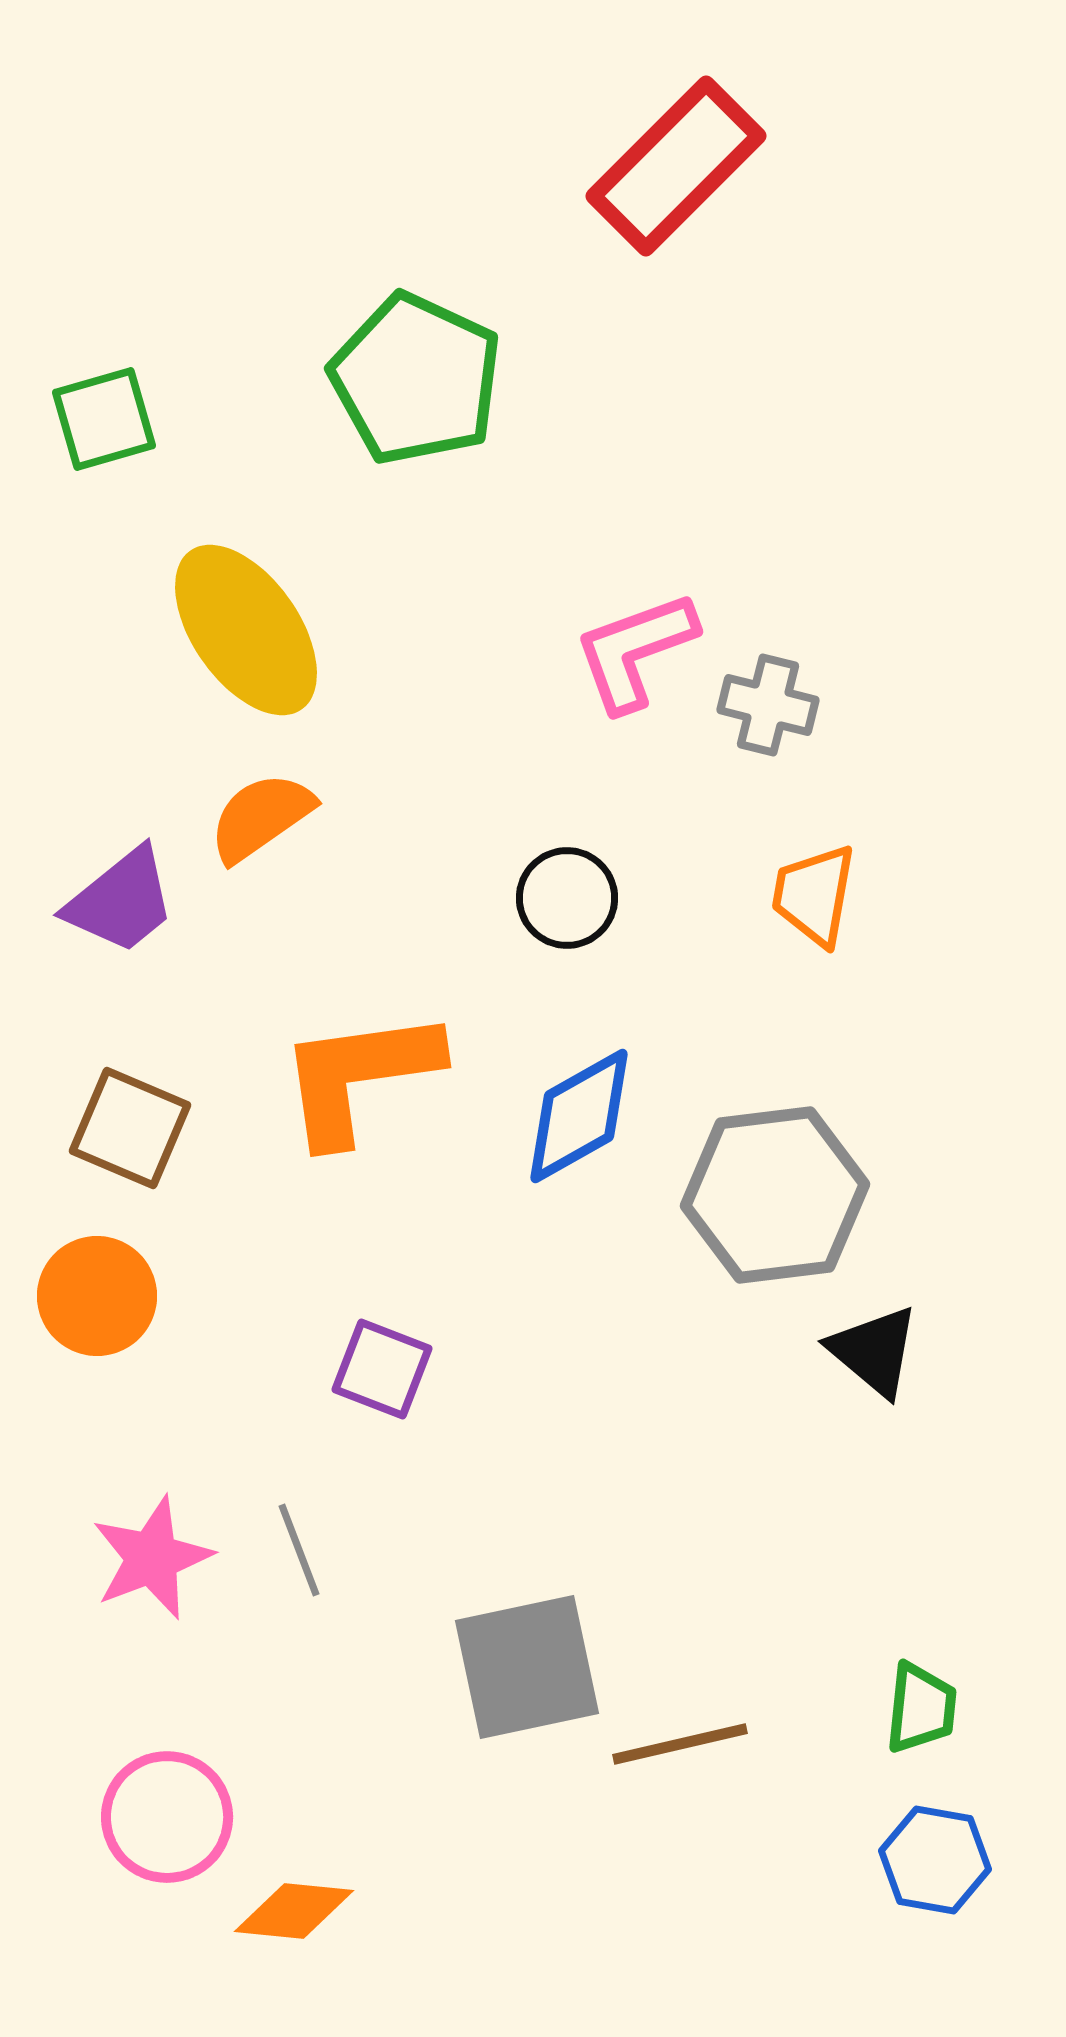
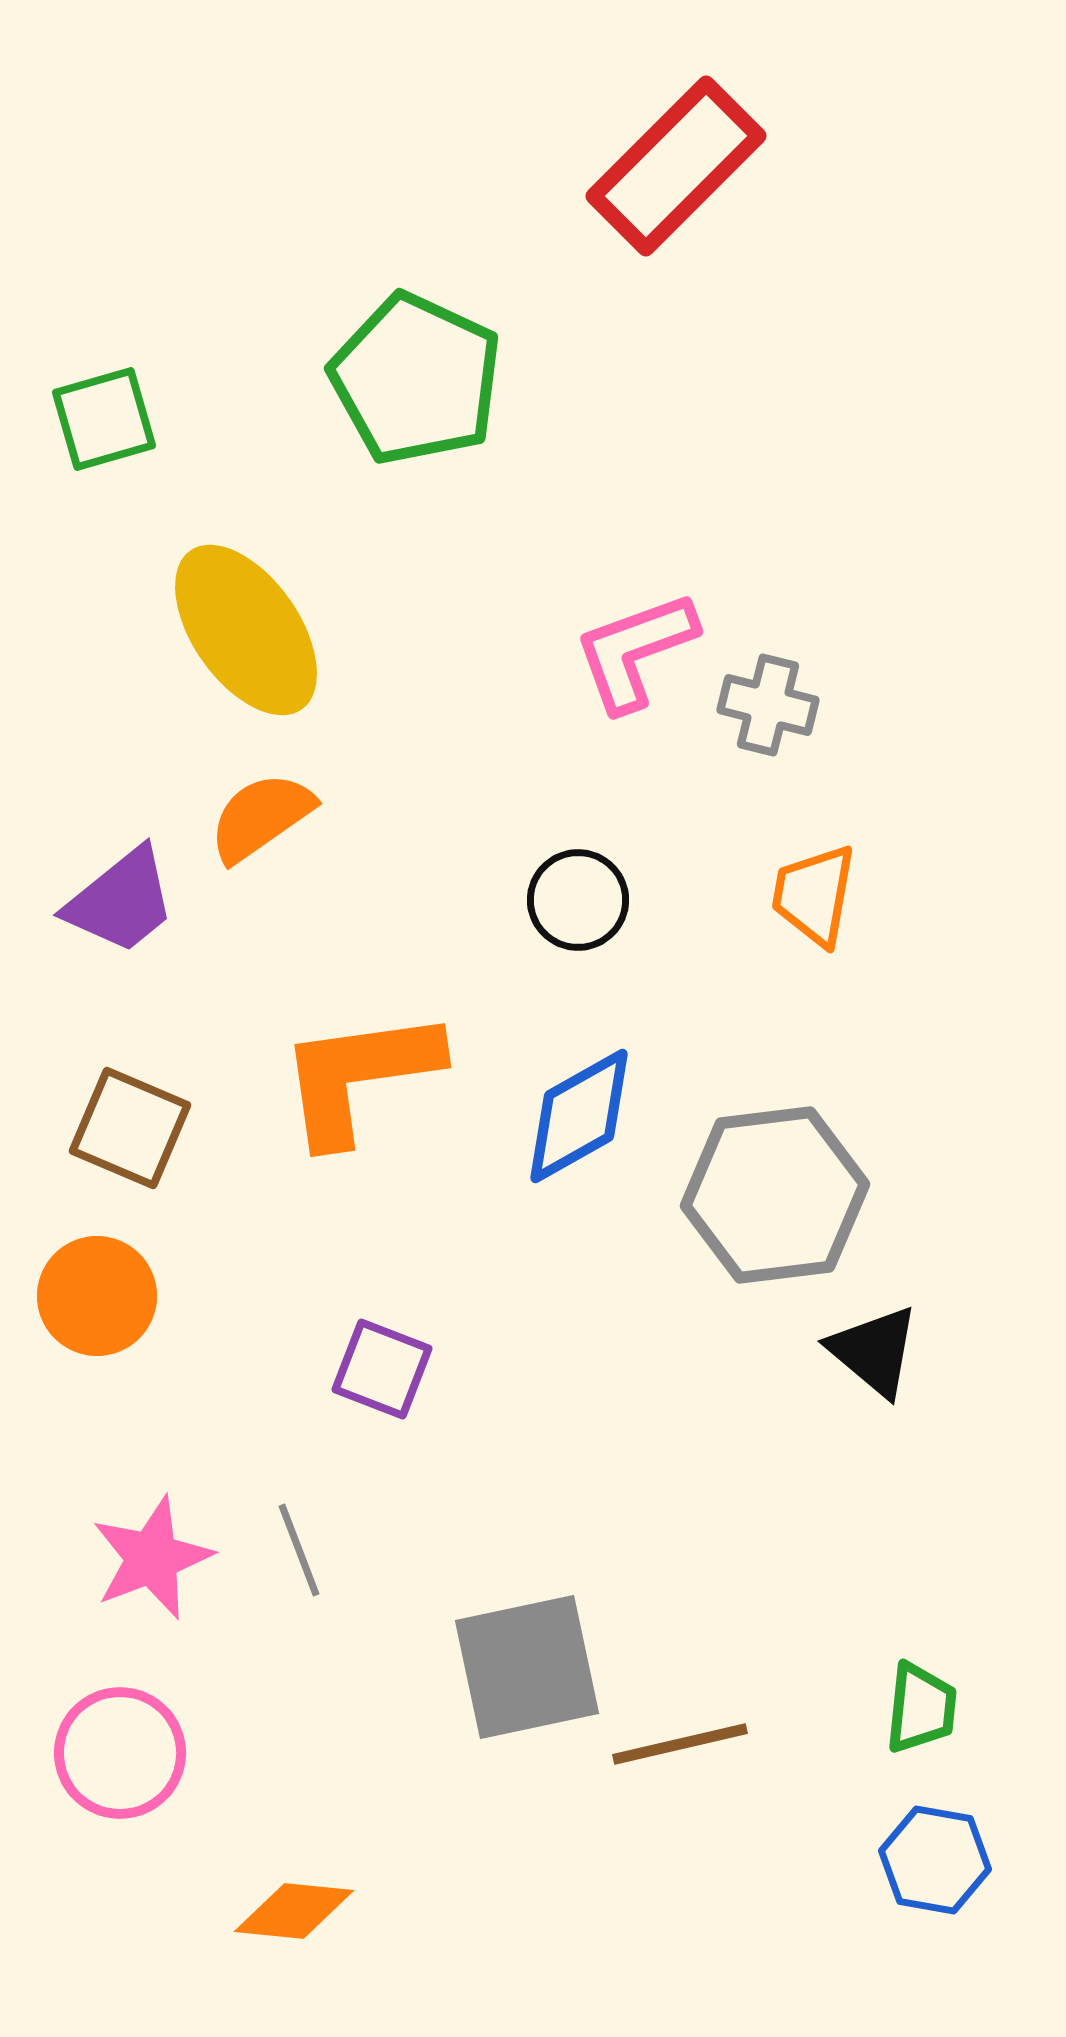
black circle: moved 11 px right, 2 px down
pink circle: moved 47 px left, 64 px up
